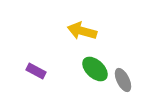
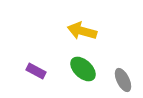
green ellipse: moved 12 px left
